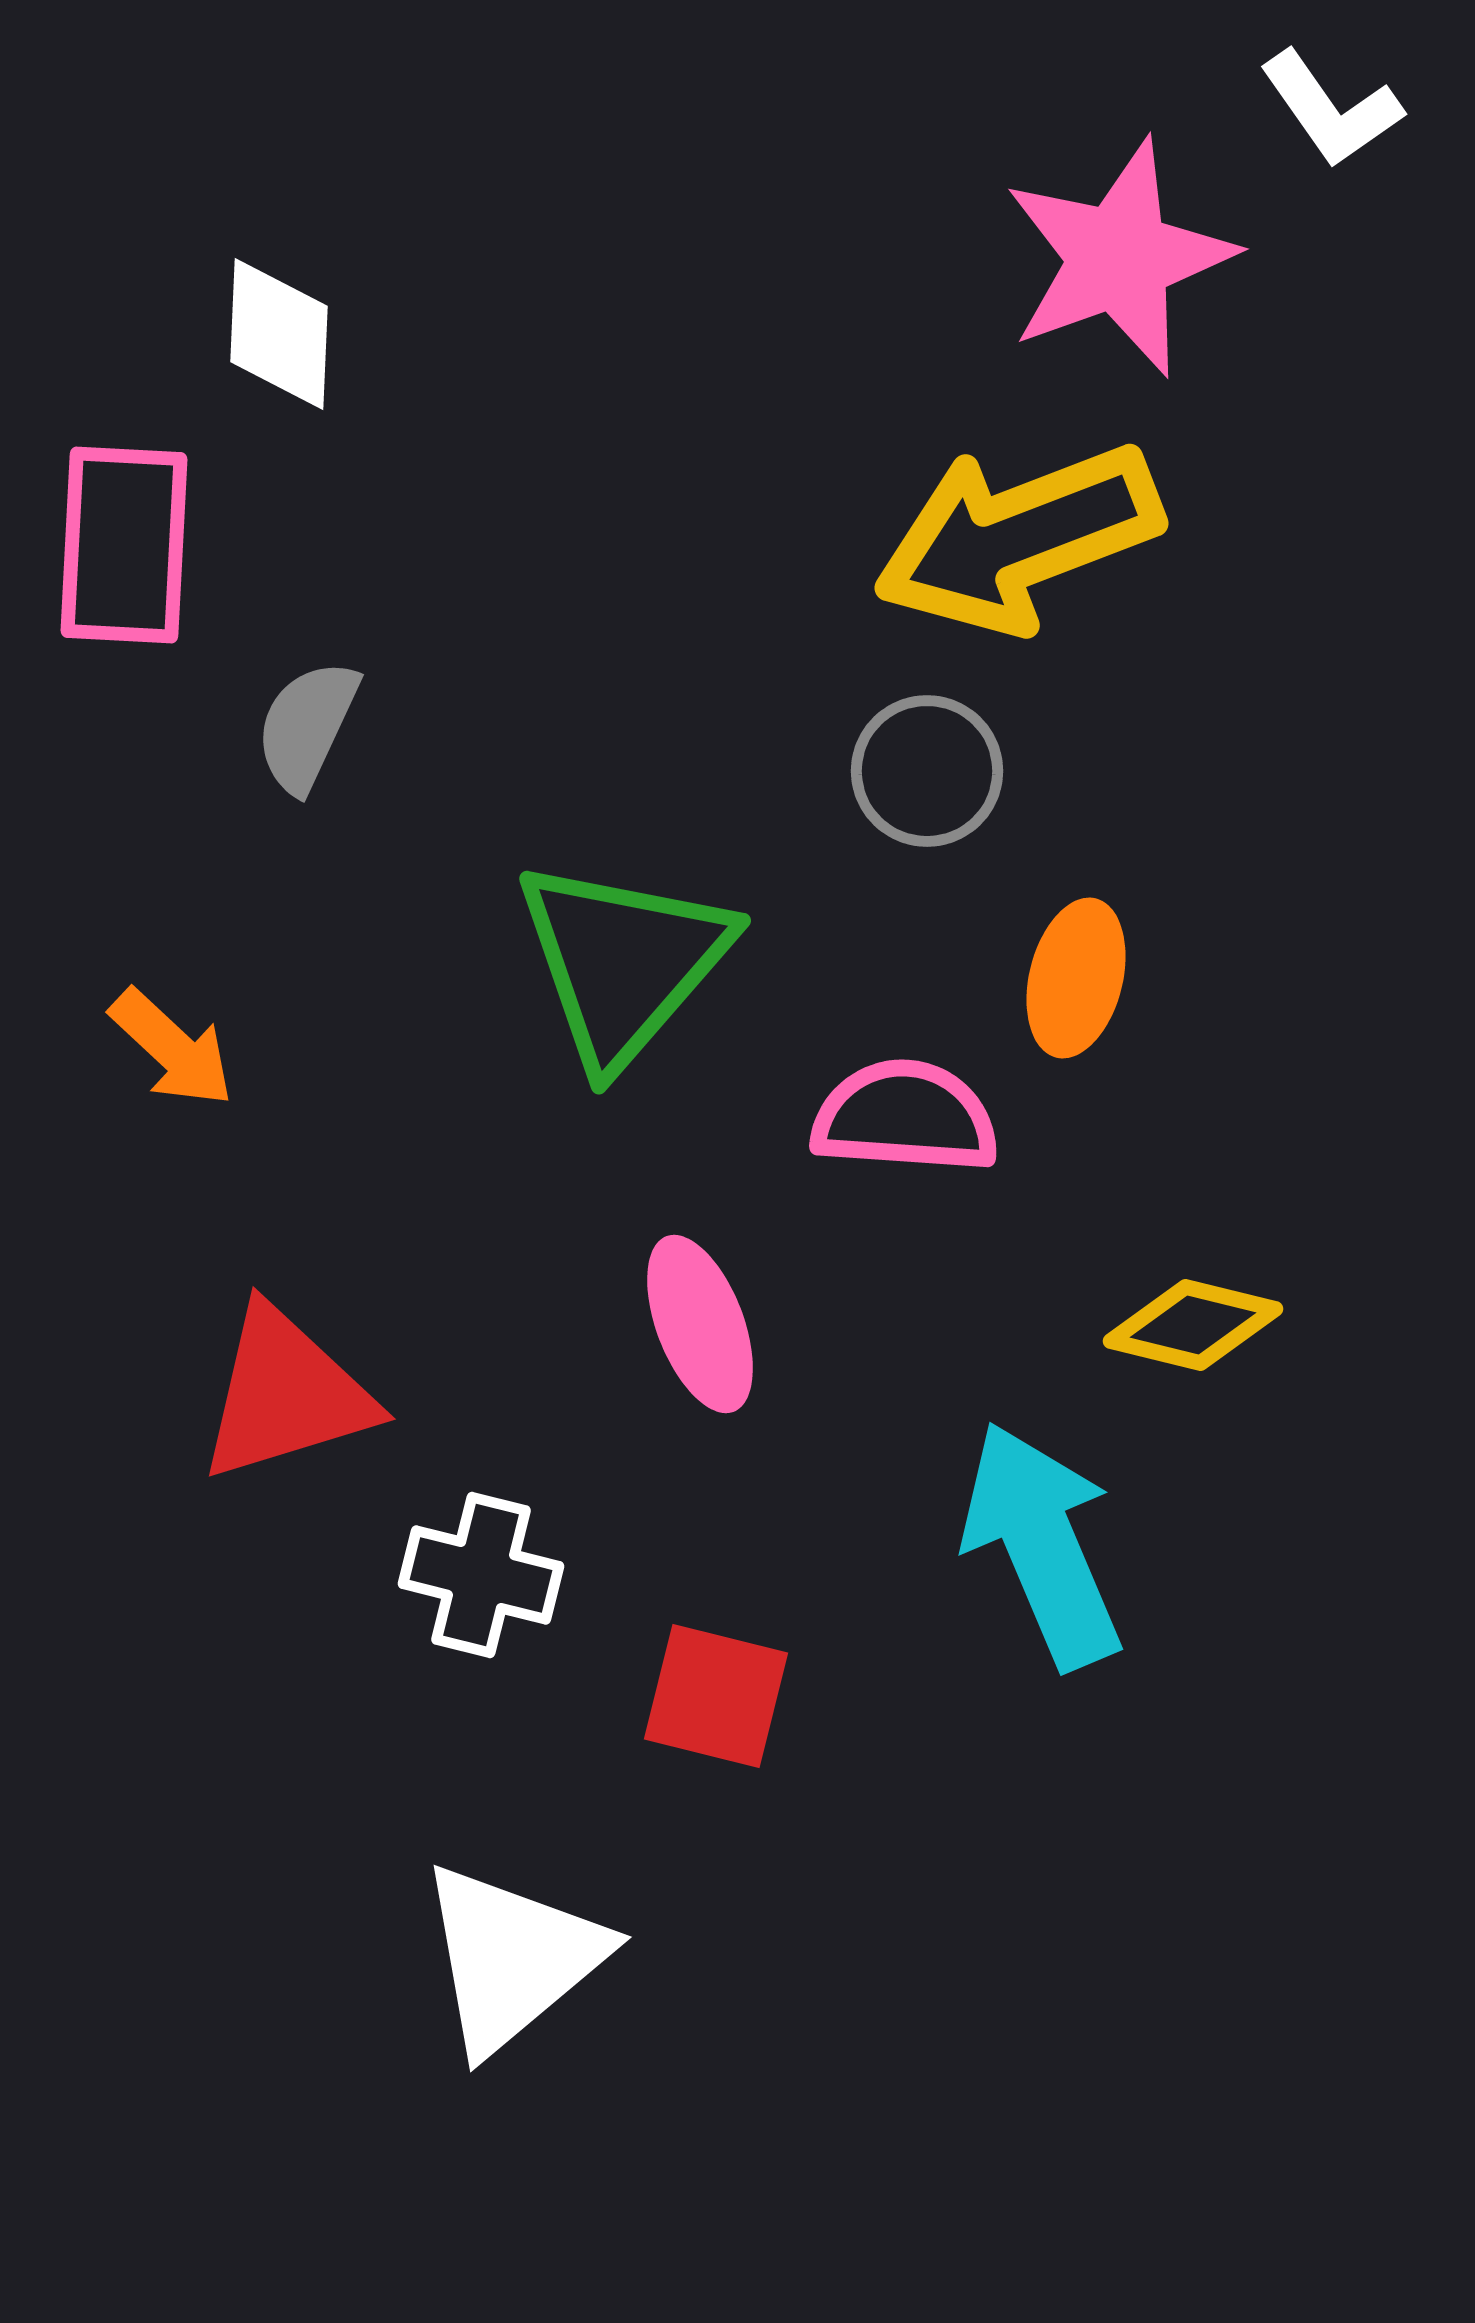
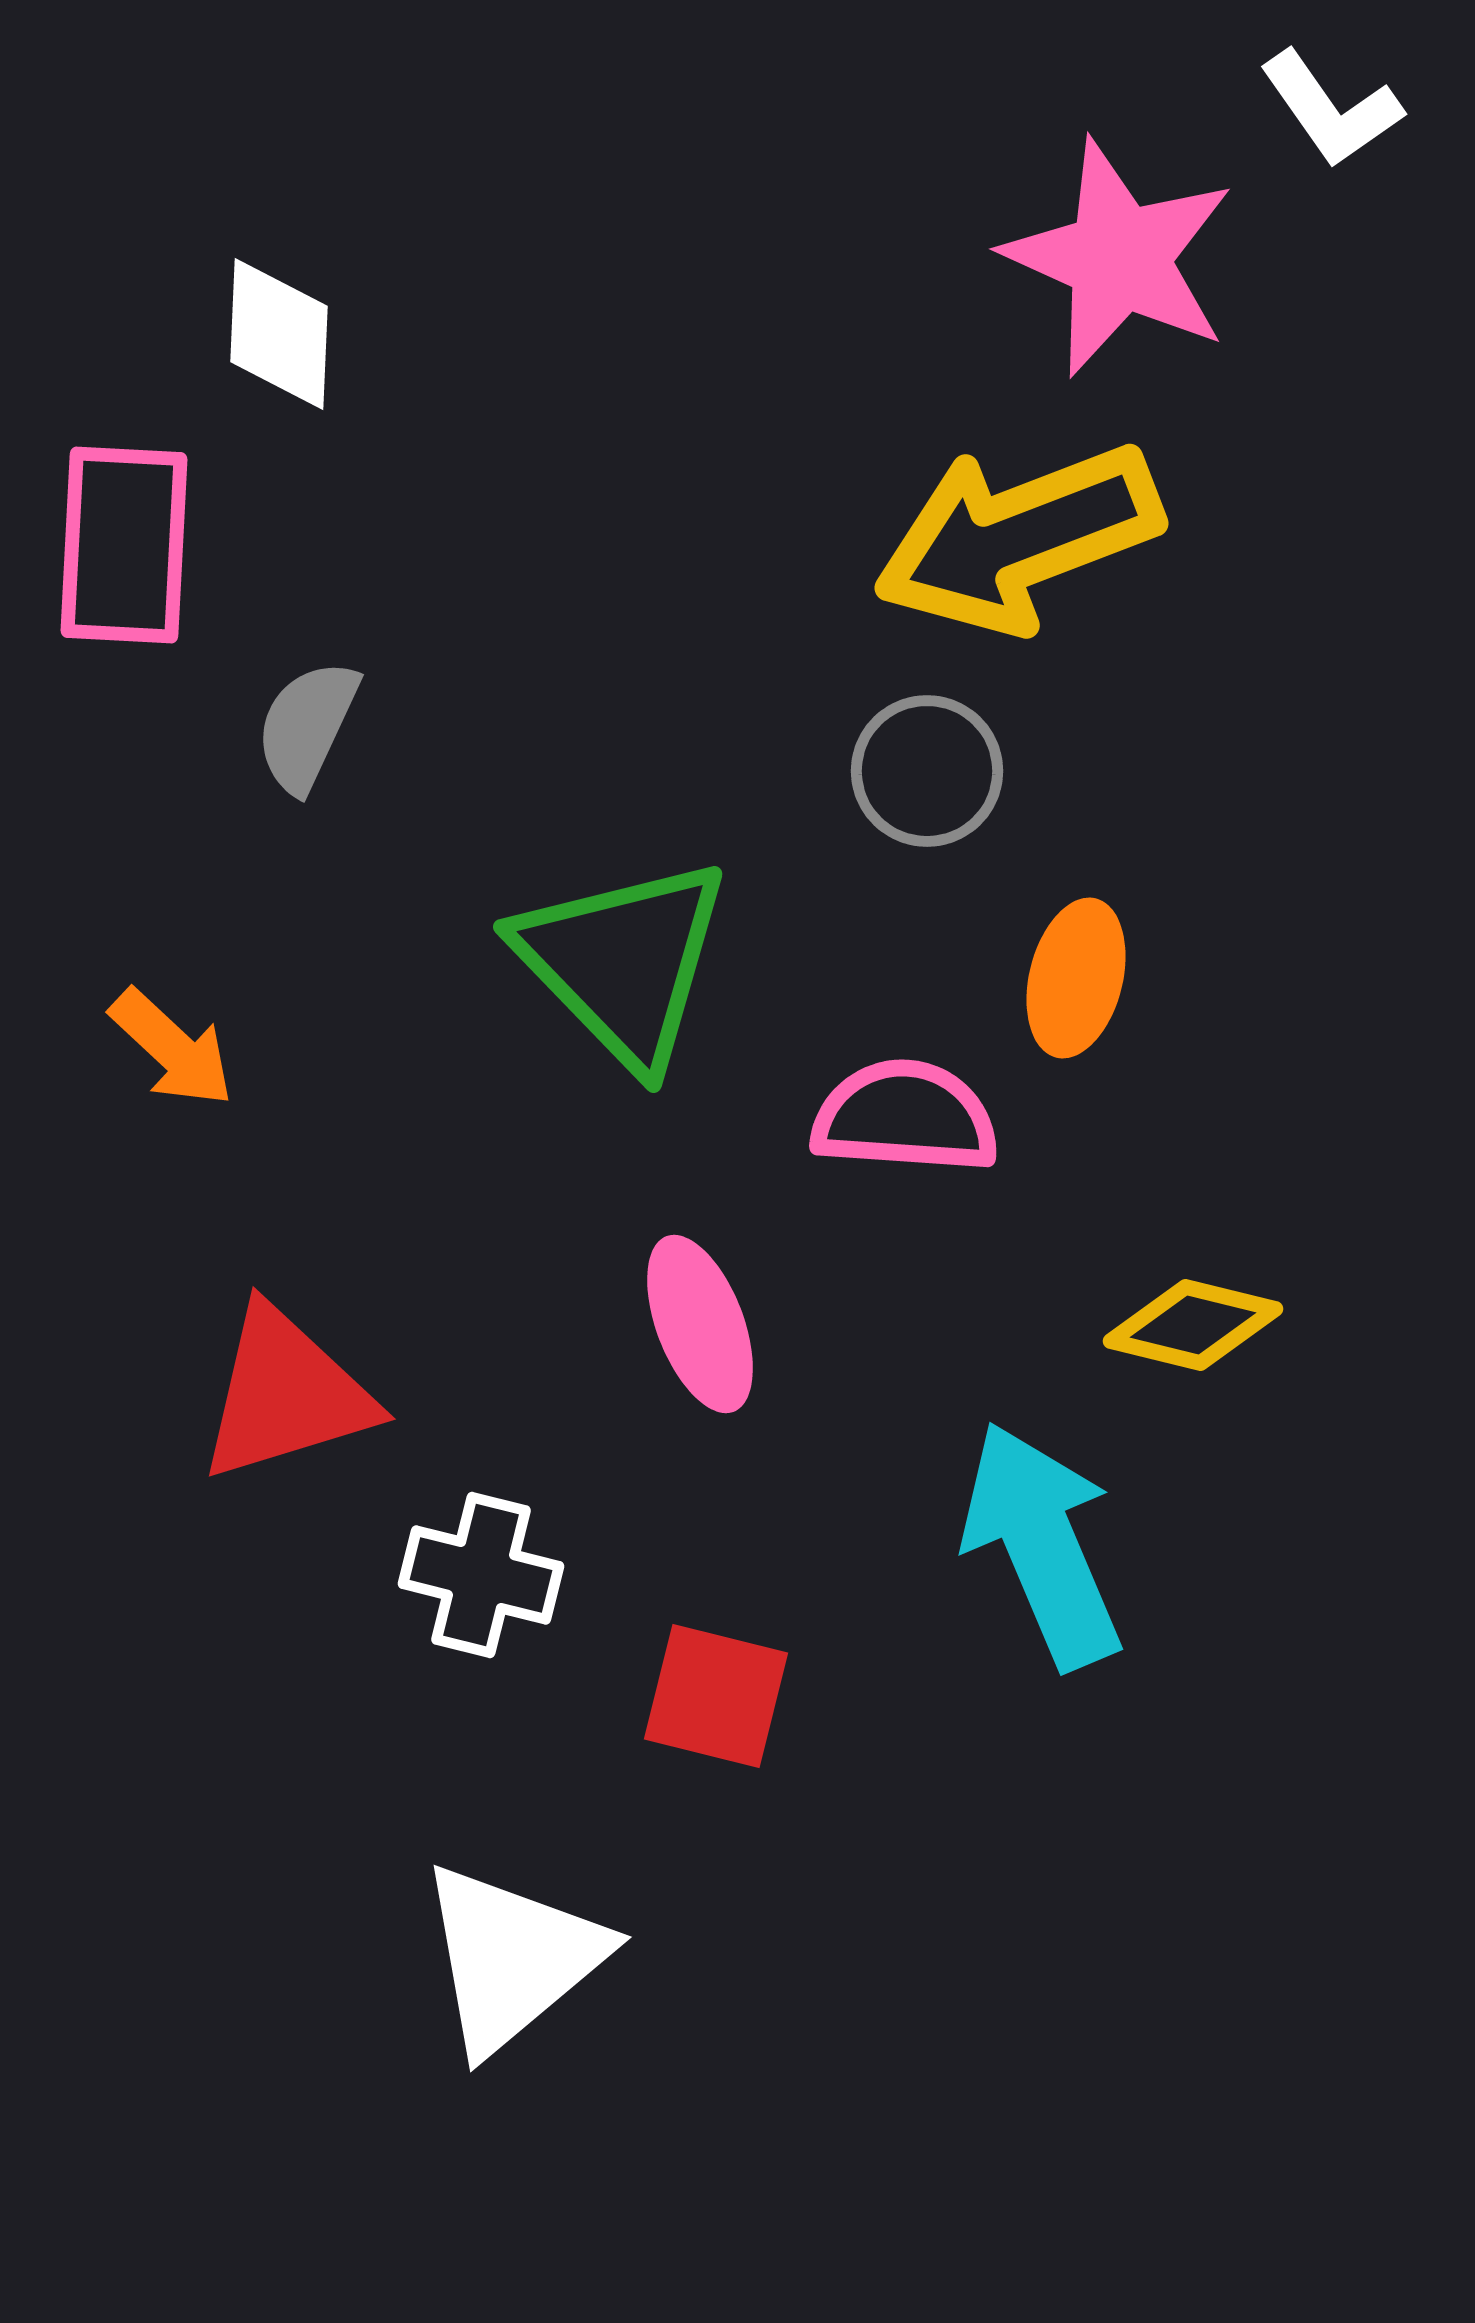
pink star: rotated 28 degrees counterclockwise
green triangle: rotated 25 degrees counterclockwise
